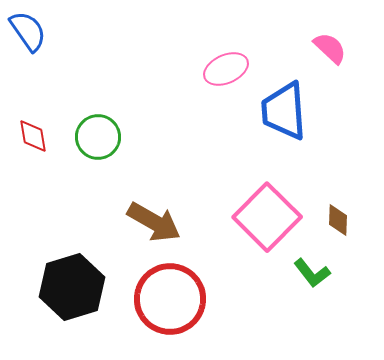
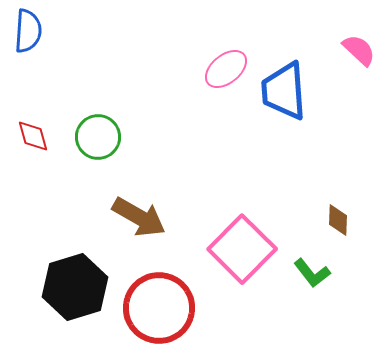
blue semicircle: rotated 39 degrees clockwise
pink semicircle: moved 29 px right, 2 px down
pink ellipse: rotated 15 degrees counterclockwise
blue trapezoid: moved 20 px up
red diamond: rotated 6 degrees counterclockwise
pink square: moved 25 px left, 32 px down
brown arrow: moved 15 px left, 5 px up
black hexagon: moved 3 px right
red circle: moved 11 px left, 9 px down
